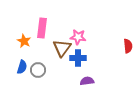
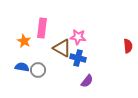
brown triangle: rotated 36 degrees counterclockwise
blue cross: rotated 14 degrees clockwise
blue semicircle: rotated 96 degrees counterclockwise
purple semicircle: rotated 136 degrees clockwise
